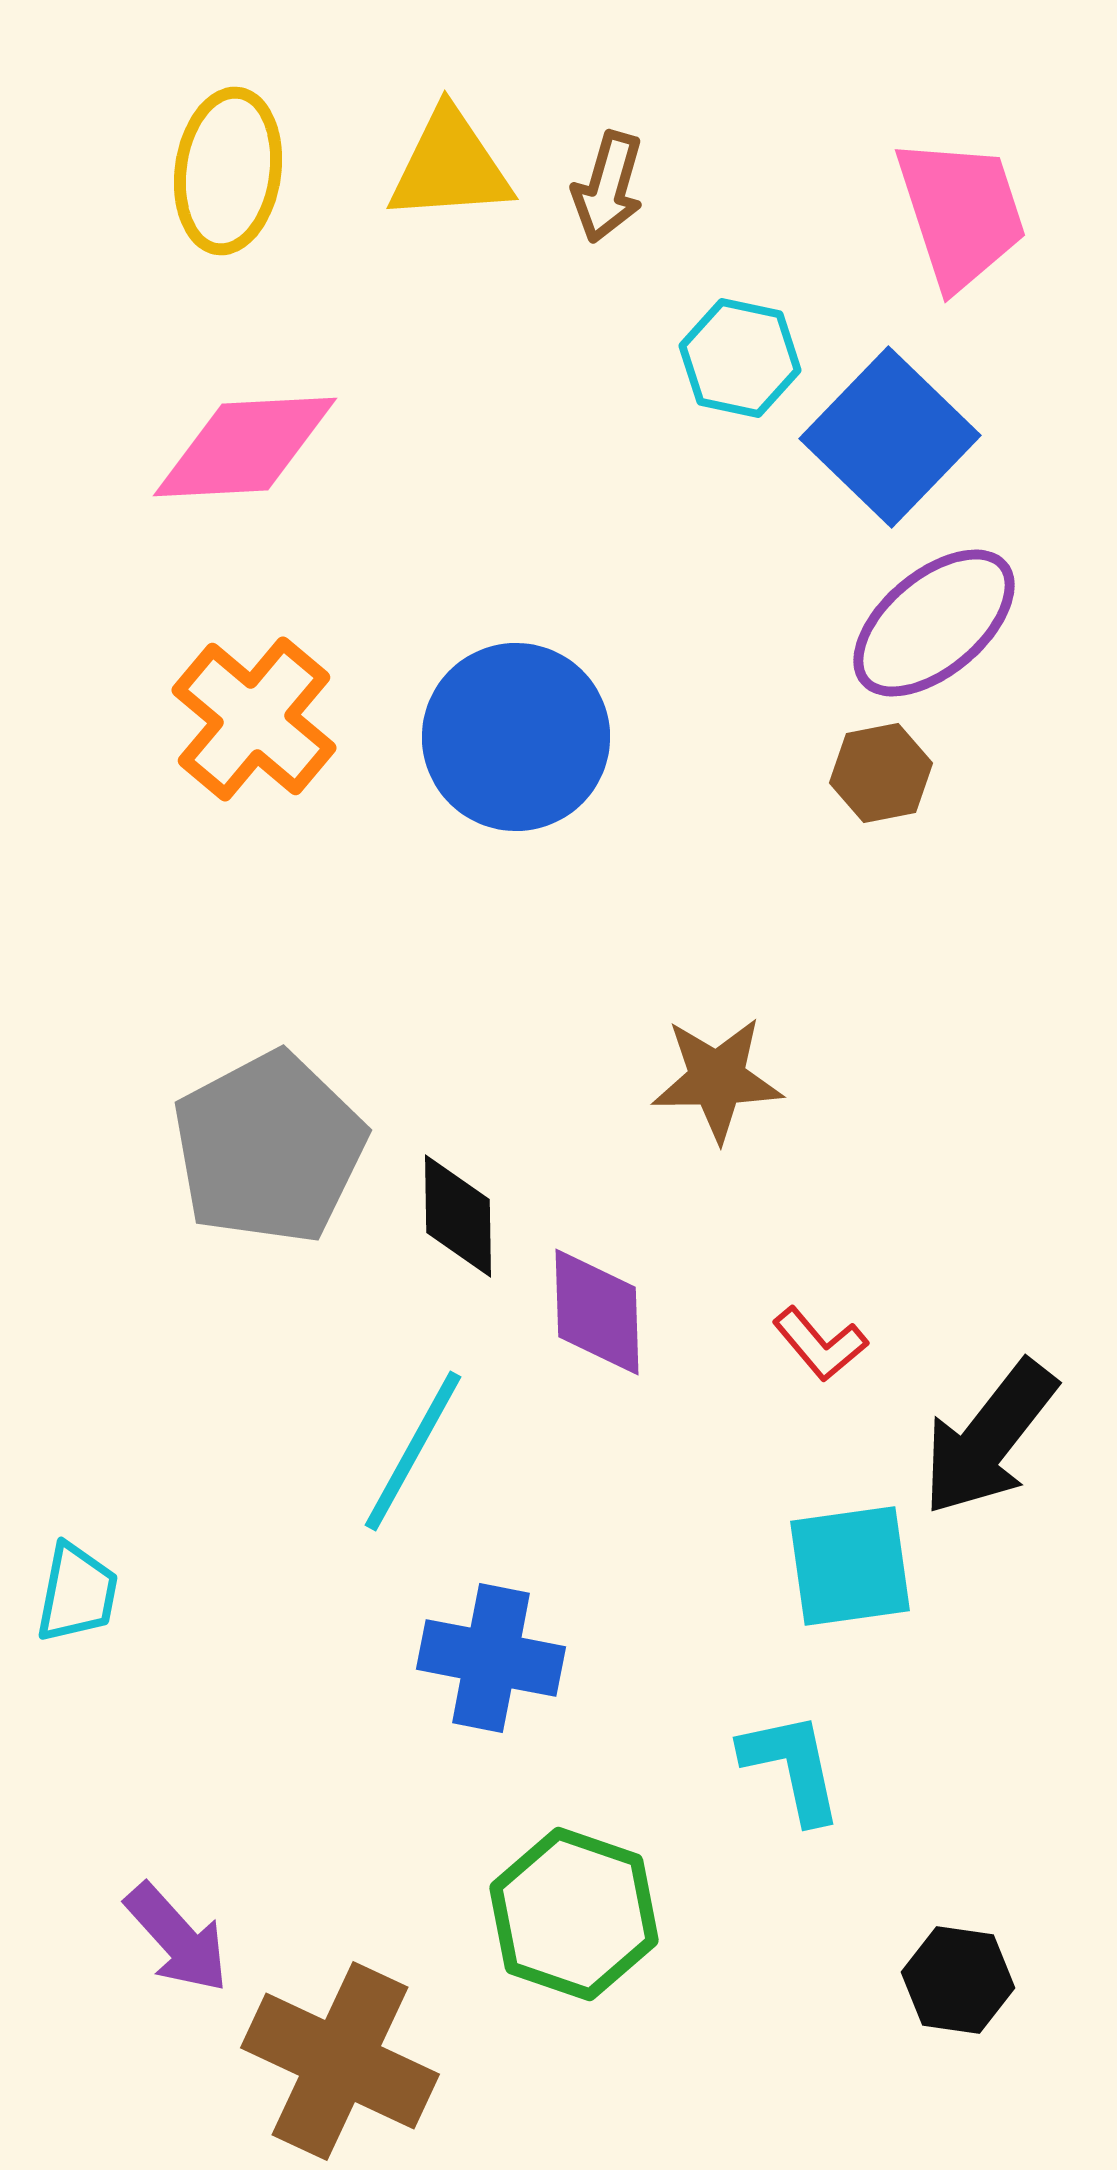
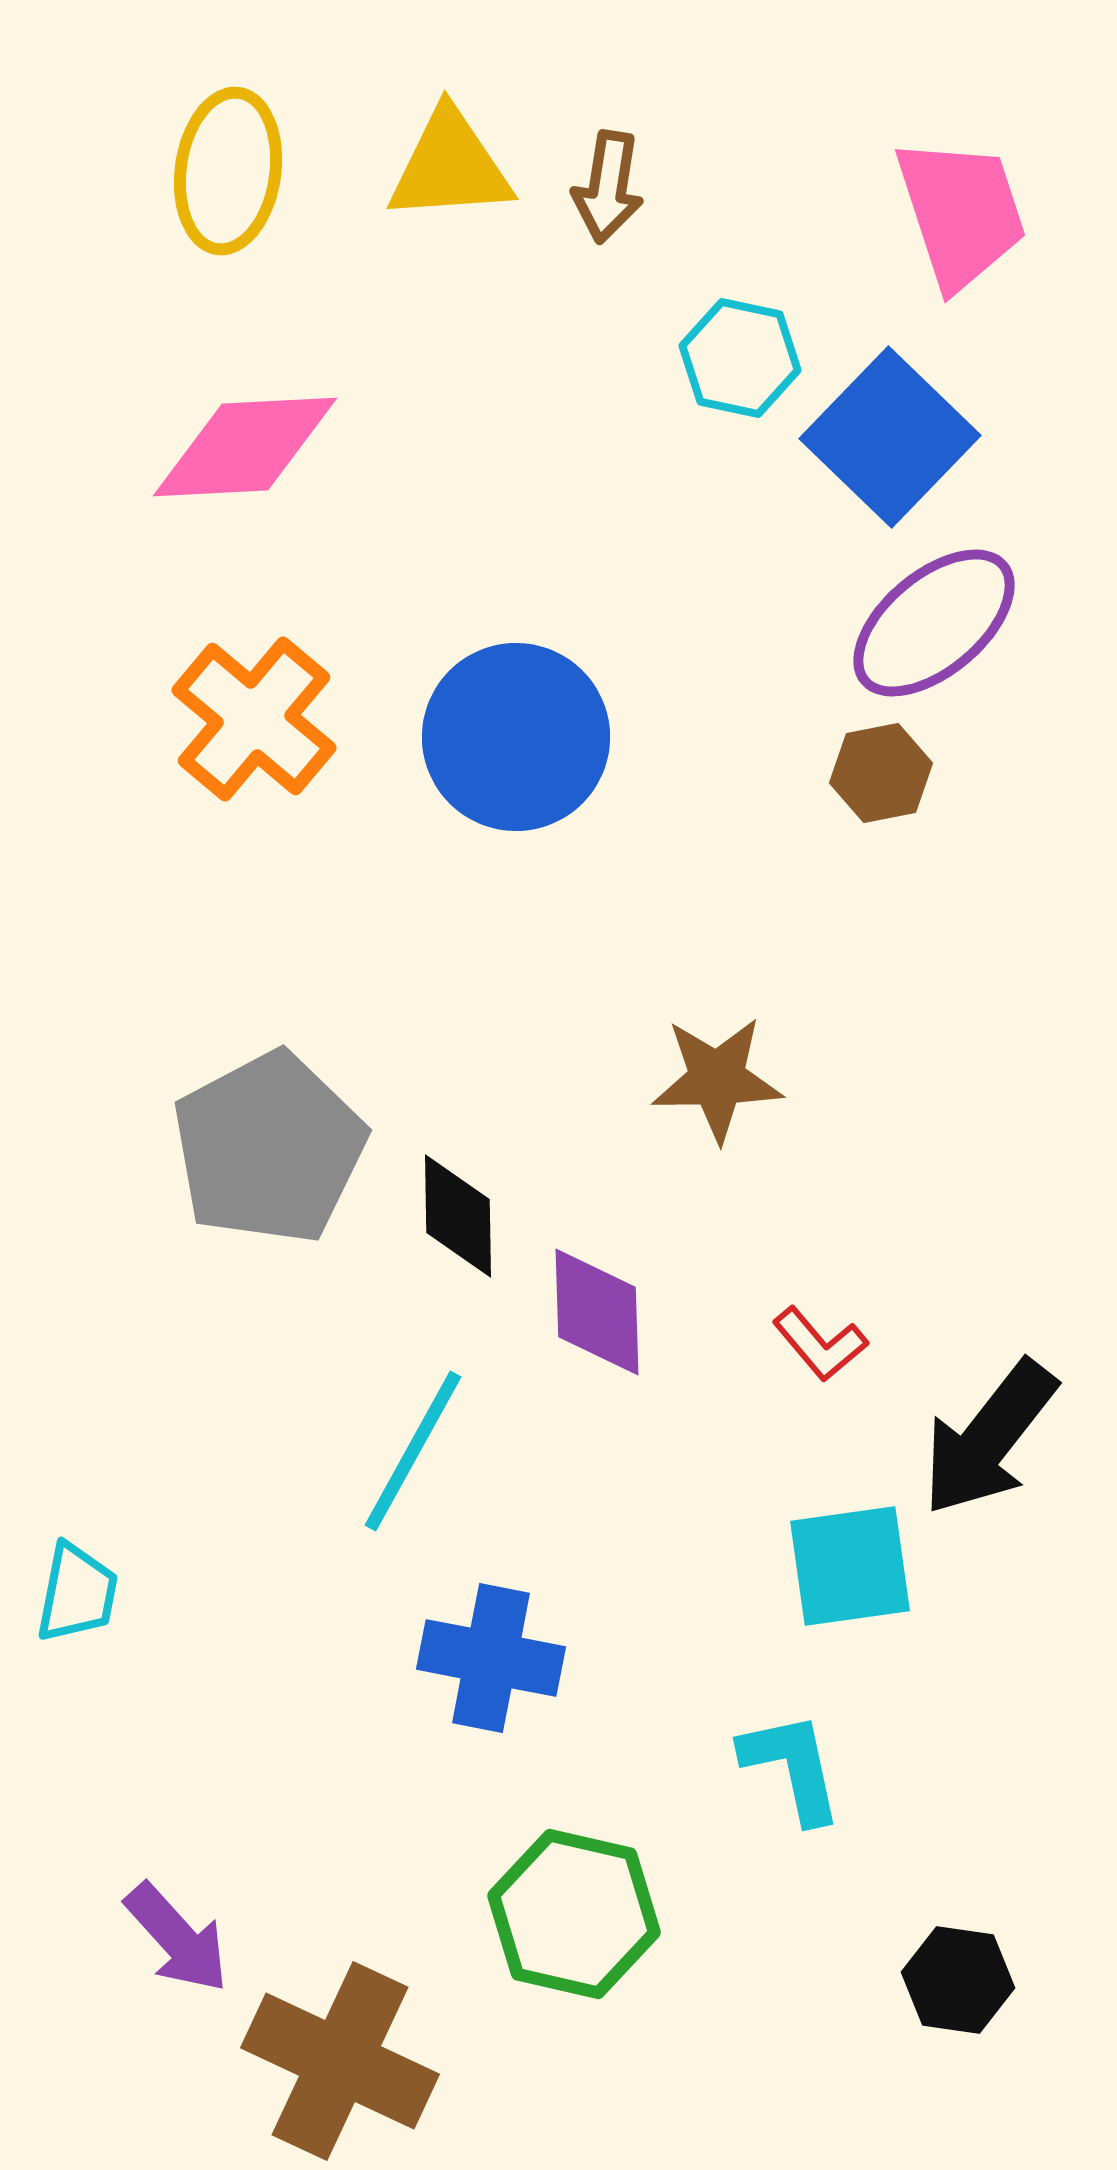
brown arrow: rotated 7 degrees counterclockwise
green hexagon: rotated 6 degrees counterclockwise
